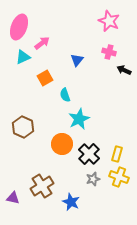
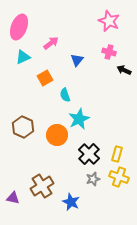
pink arrow: moved 9 px right
orange circle: moved 5 px left, 9 px up
